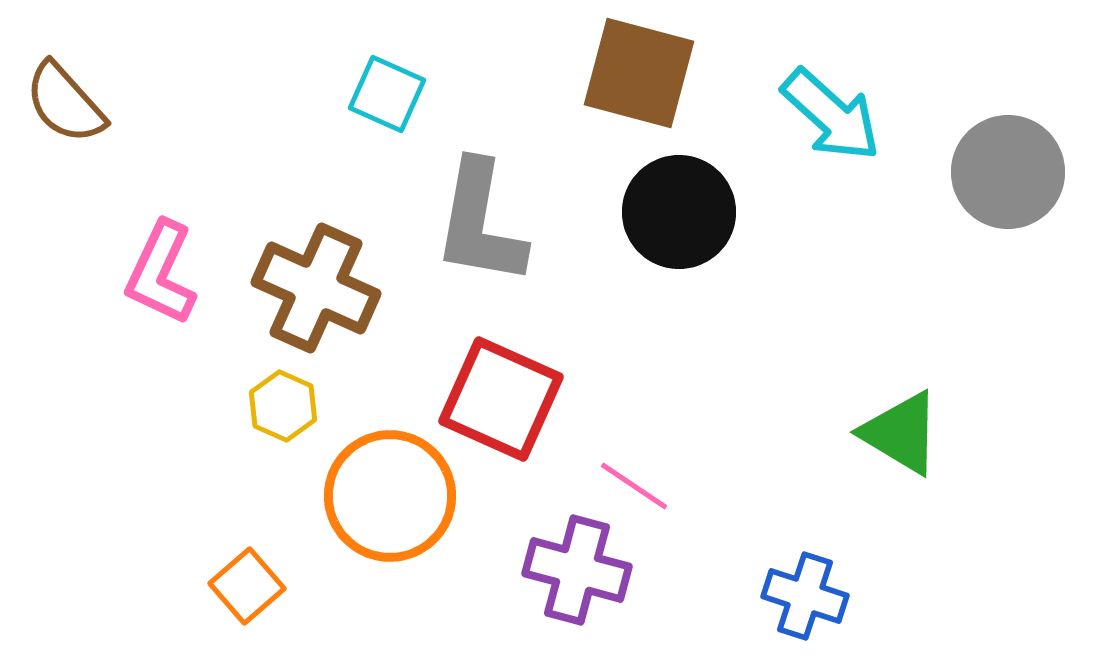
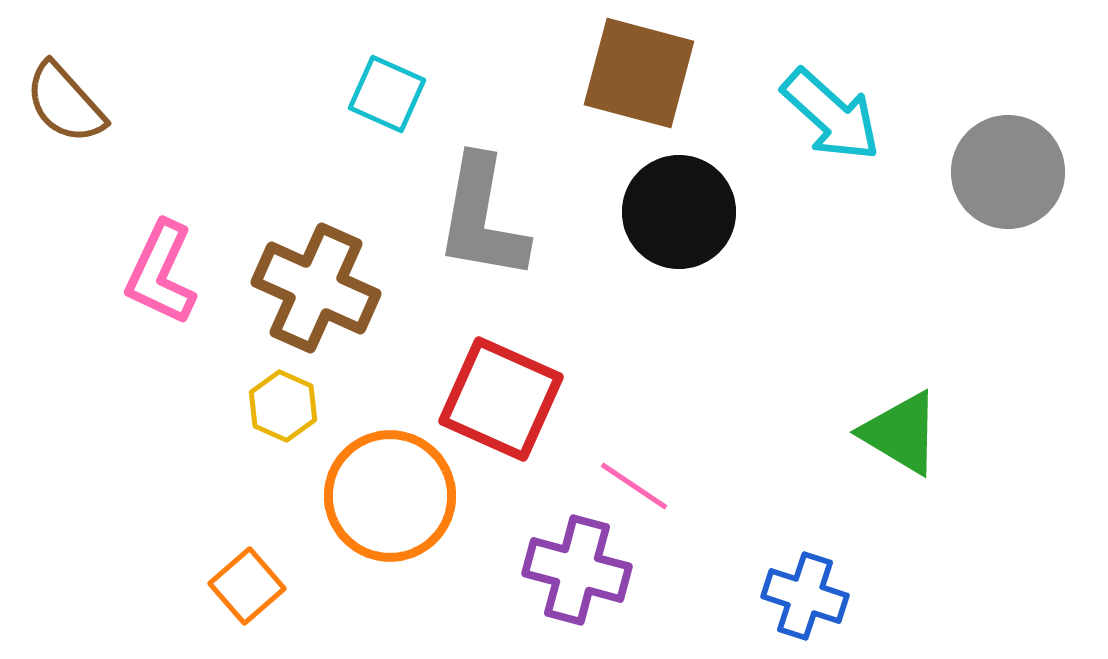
gray L-shape: moved 2 px right, 5 px up
